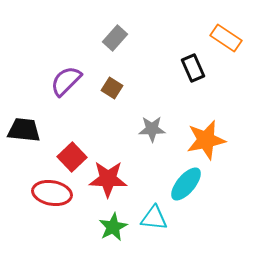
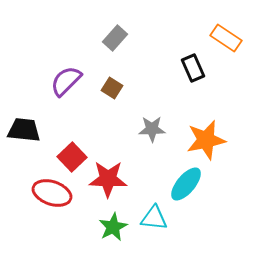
red ellipse: rotated 9 degrees clockwise
